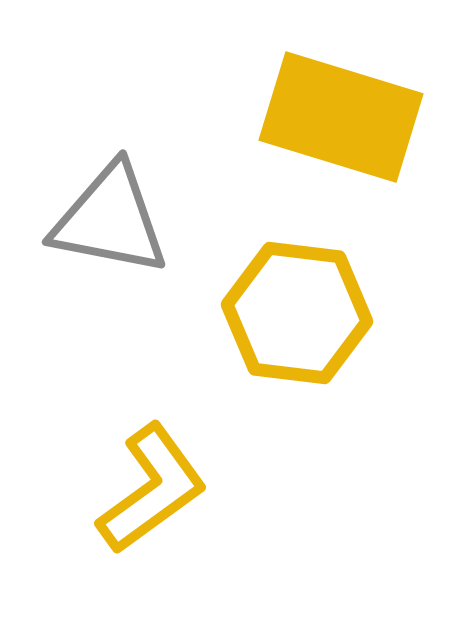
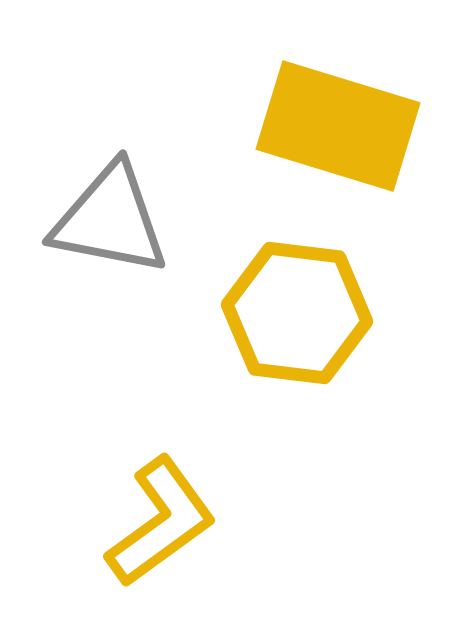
yellow rectangle: moved 3 px left, 9 px down
yellow L-shape: moved 9 px right, 33 px down
